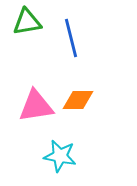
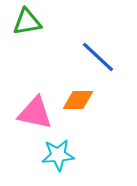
blue line: moved 27 px right, 19 px down; rotated 33 degrees counterclockwise
pink triangle: moved 1 px left, 7 px down; rotated 21 degrees clockwise
cyan star: moved 2 px left, 1 px up; rotated 16 degrees counterclockwise
